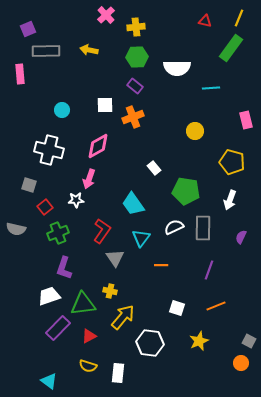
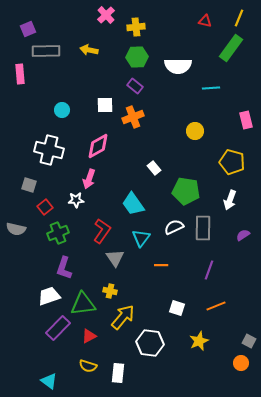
white semicircle at (177, 68): moved 1 px right, 2 px up
purple semicircle at (241, 237): moved 2 px right, 2 px up; rotated 32 degrees clockwise
